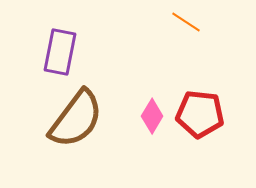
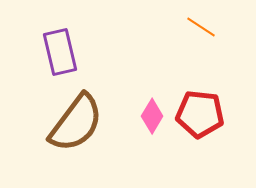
orange line: moved 15 px right, 5 px down
purple rectangle: rotated 24 degrees counterclockwise
brown semicircle: moved 4 px down
